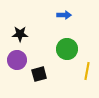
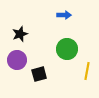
black star: rotated 21 degrees counterclockwise
